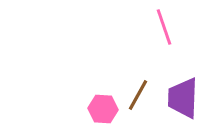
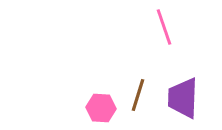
brown line: rotated 12 degrees counterclockwise
pink hexagon: moved 2 px left, 1 px up
